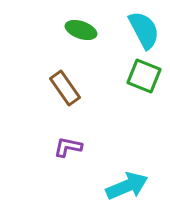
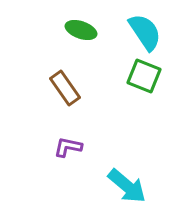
cyan semicircle: moved 1 px right, 2 px down; rotated 6 degrees counterclockwise
cyan arrow: rotated 63 degrees clockwise
